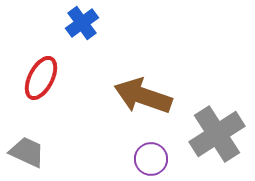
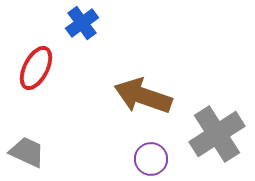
red ellipse: moved 5 px left, 10 px up
